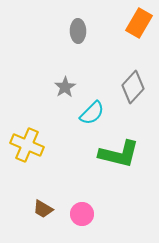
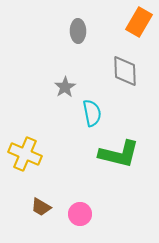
orange rectangle: moved 1 px up
gray diamond: moved 8 px left, 16 px up; rotated 44 degrees counterclockwise
cyan semicircle: rotated 56 degrees counterclockwise
yellow cross: moved 2 px left, 9 px down
brown trapezoid: moved 2 px left, 2 px up
pink circle: moved 2 px left
